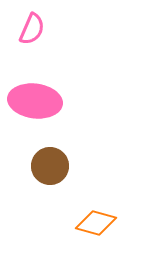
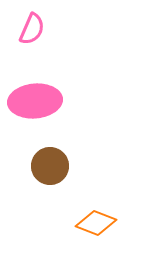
pink ellipse: rotated 12 degrees counterclockwise
orange diamond: rotated 6 degrees clockwise
